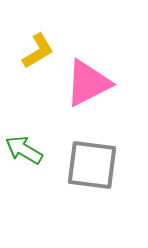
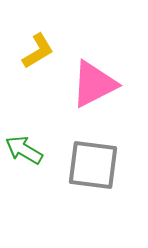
pink triangle: moved 6 px right, 1 px down
gray square: moved 1 px right
